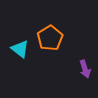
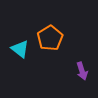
purple arrow: moved 3 px left, 2 px down
